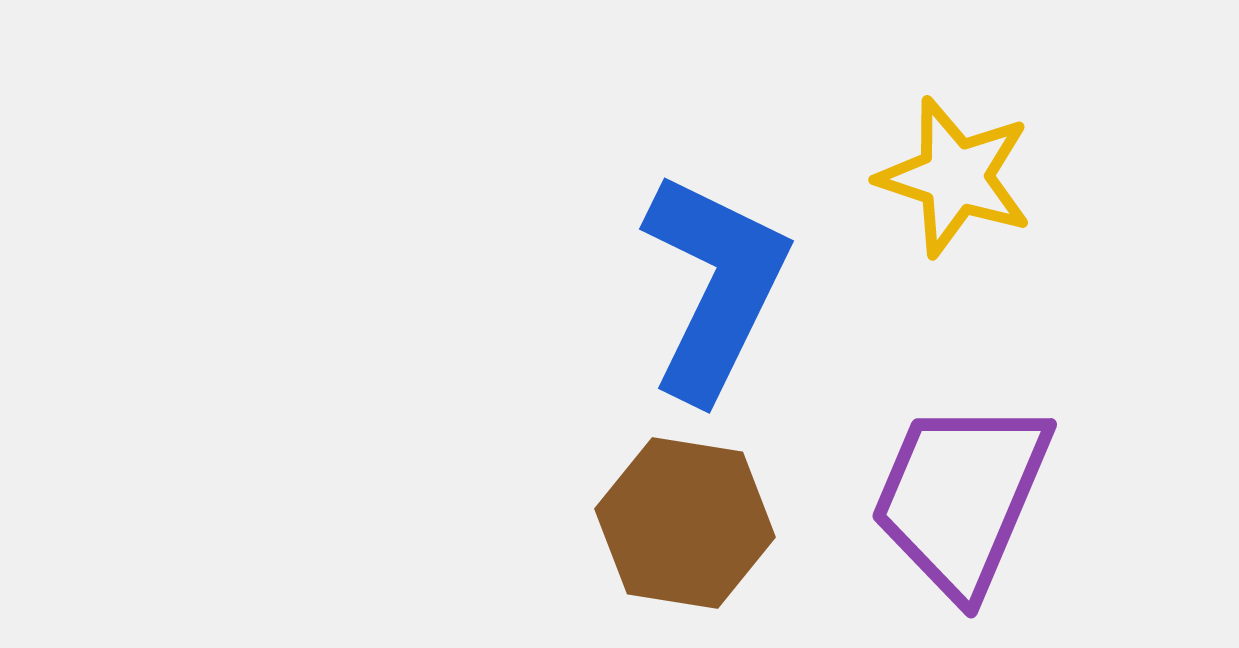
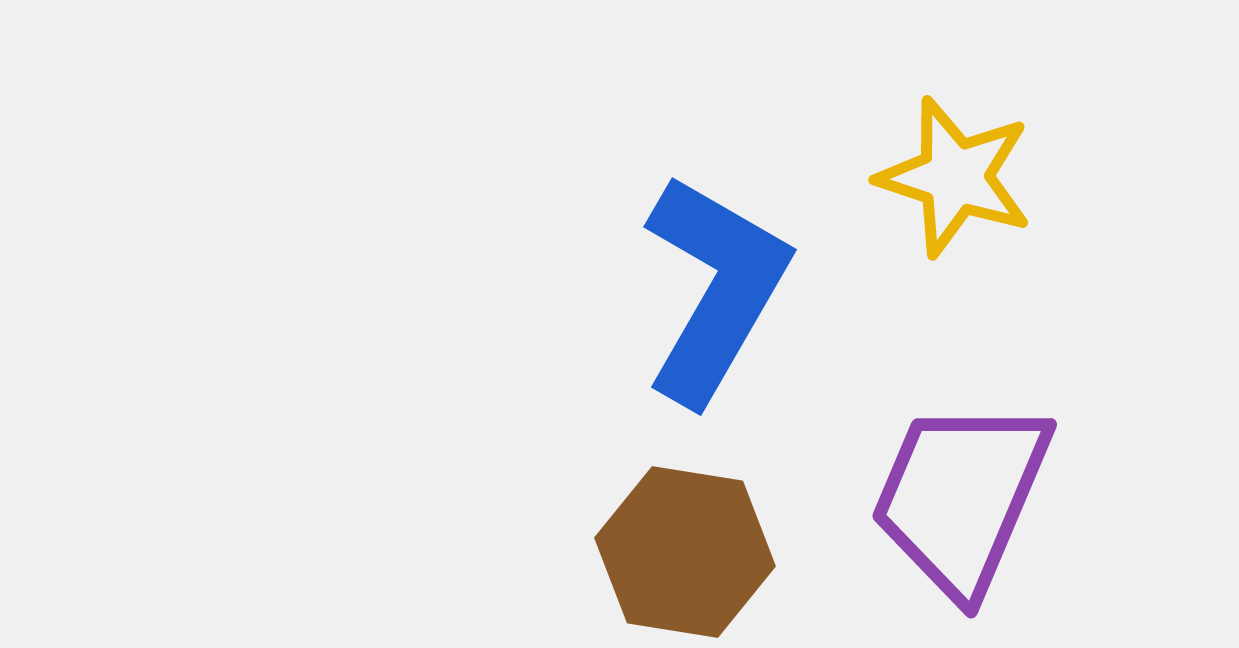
blue L-shape: moved 3 px down; rotated 4 degrees clockwise
brown hexagon: moved 29 px down
